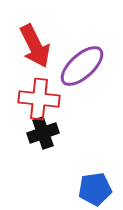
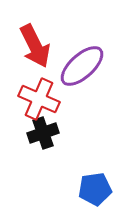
red cross: rotated 18 degrees clockwise
